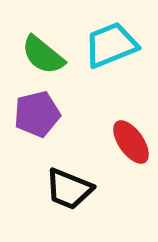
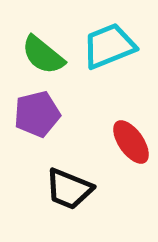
cyan trapezoid: moved 2 px left, 1 px down
